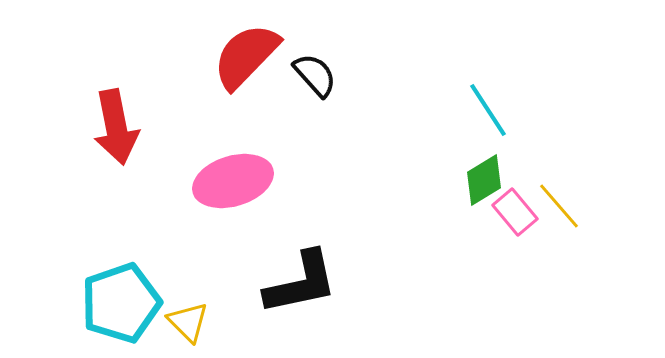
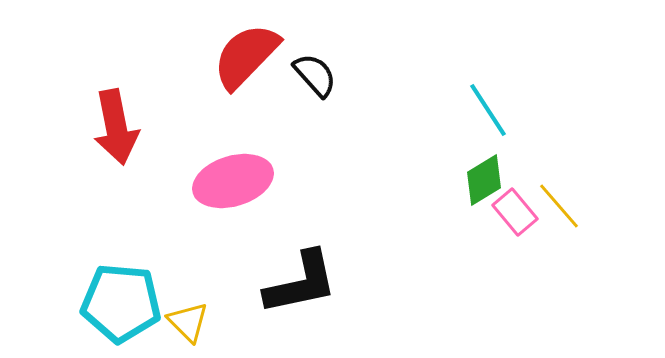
cyan pentagon: rotated 24 degrees clockwise
